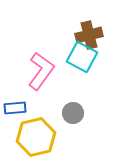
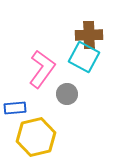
brown cross: rotated 12 degrees clockwise
cyan square: moved 2 px right
pink L-shape: moved 1 px right, 2 px up
gray circle: moved 6 px left, 19 px up
